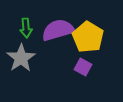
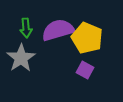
yellow pentagon: moved 1 px left, 1 px down; rotated 8 degrees counterclockwise
purple square: moved 2 px right, 3 px down
